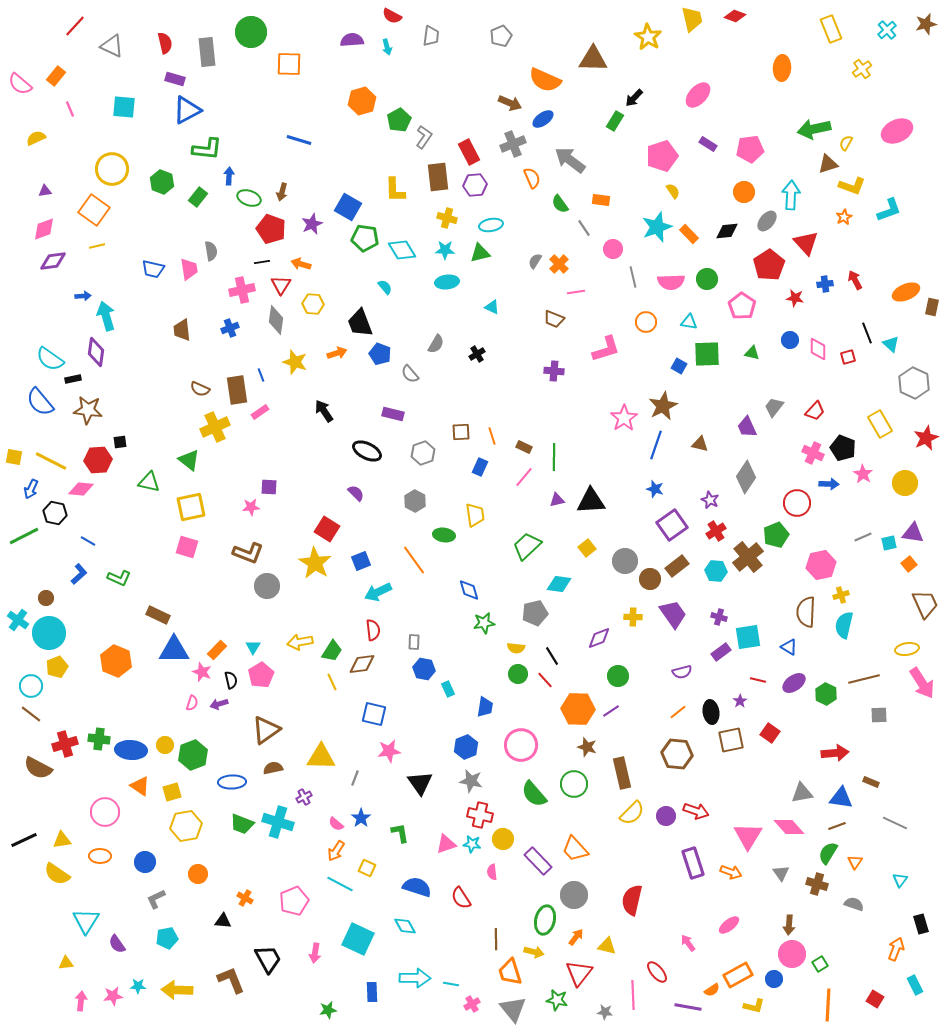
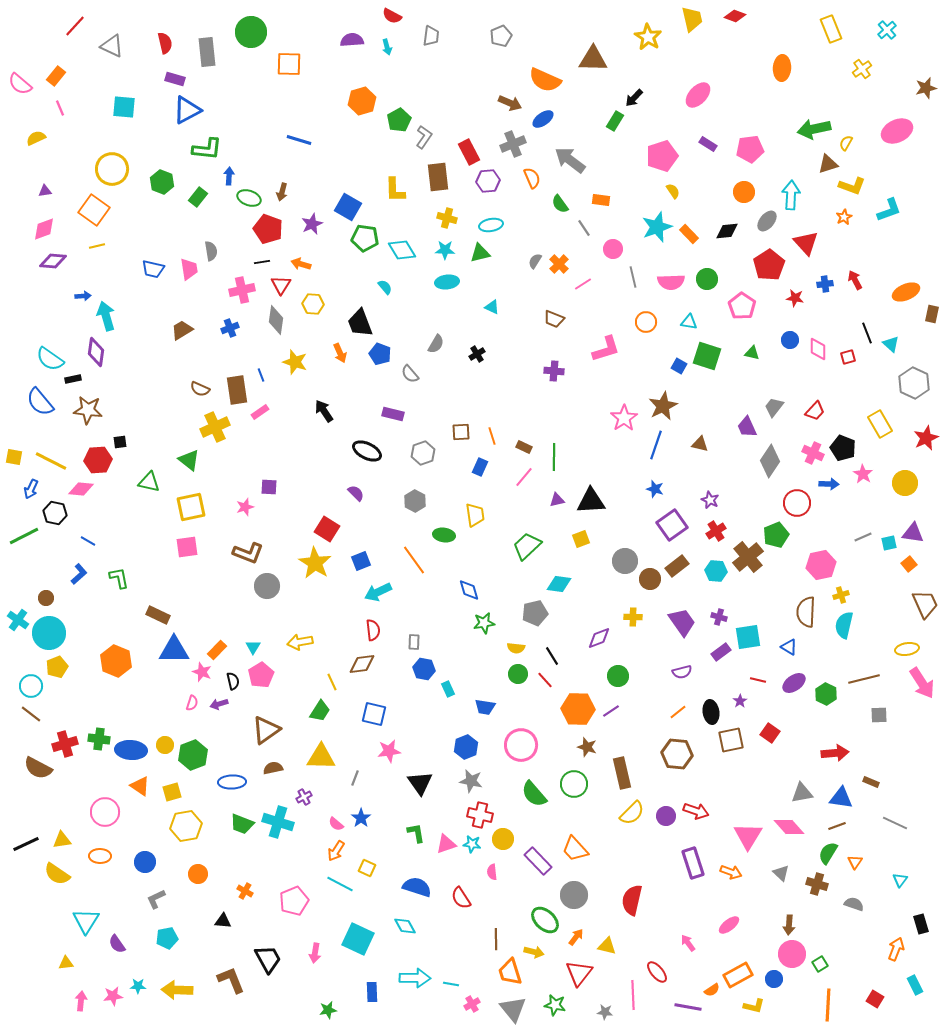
brown star at (926, 24): moved 64 px down
pink line at (70, 109): moved 10 px left, 1 px up
purple hexagon at (475, 185): moved 13 px right, 4 px up
red pentagon at (271, 229): moved 3 px left
purple diamond at (53, 261): rotated 12 degrees clockwise
pink line at (576, 292): moved 7 px right, 8 px up; rotated 24 degrees counterclockwise
brown rectangle at (932, 307): moved 7 px down
brown trapezoid at (182, 330): rotated 65 degrees clockwise
orange arrow at (337, 353): moved 3 px right; rotated 84 degrees clockwise
green square at (707, 354): moved 2 px down; rotated 20 degrees clockwise
gray diamond at (746, 477): moved 24 px right, 16 px up
pink star at (251, 507): moved 6 px left; rotated 12 degrees counterclockwise
pink square at (187, 547): rotated 25 degrees counterclockwise
yellow square at (587, 548): moved 6 px left, 9 px up; rotated 18 degrees clockwise
green L-shape at (119, 578): rotated 125 degrees counterclockwise
purple trapezoid at (673, 614): moved 9 px right, 8 px down
green trapezoid at (332, 651): moved 12 px left, 60 px down
black semicircle at (231, 680): moved 2 px right, 1 px down
blue trapezoid at (485, 707): rotated 90 degrees clockwise
green L-shape at (400, 833): moved 16 px right
black line at (24, 840): moved 2 px right, 4 px down
gray triangle at (781, 873): rotated 12 degrees counterclockwise
orange cross at (245, 898): moved 7 px up
green ellipse at (545, 920): rotated 60 degrees counterclockwise
green star at (557, 1000): moved 2 px left, 5 px down
